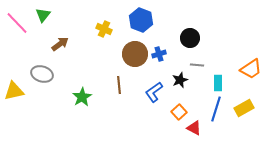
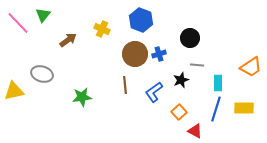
pink line: moved 1 px right
yellow cross: moved 2 px left
brown arrow: moved 8 px right, 4 px up
orange trapezoid: moved 2 px up
black star: moved 1 px right
brown line: moved 6 px right
green star: rotated 24 degrees clockwise
yellow rectangle: rotated 30 degrees clockwise
red triangle: moved 1 px right, 3 px down
